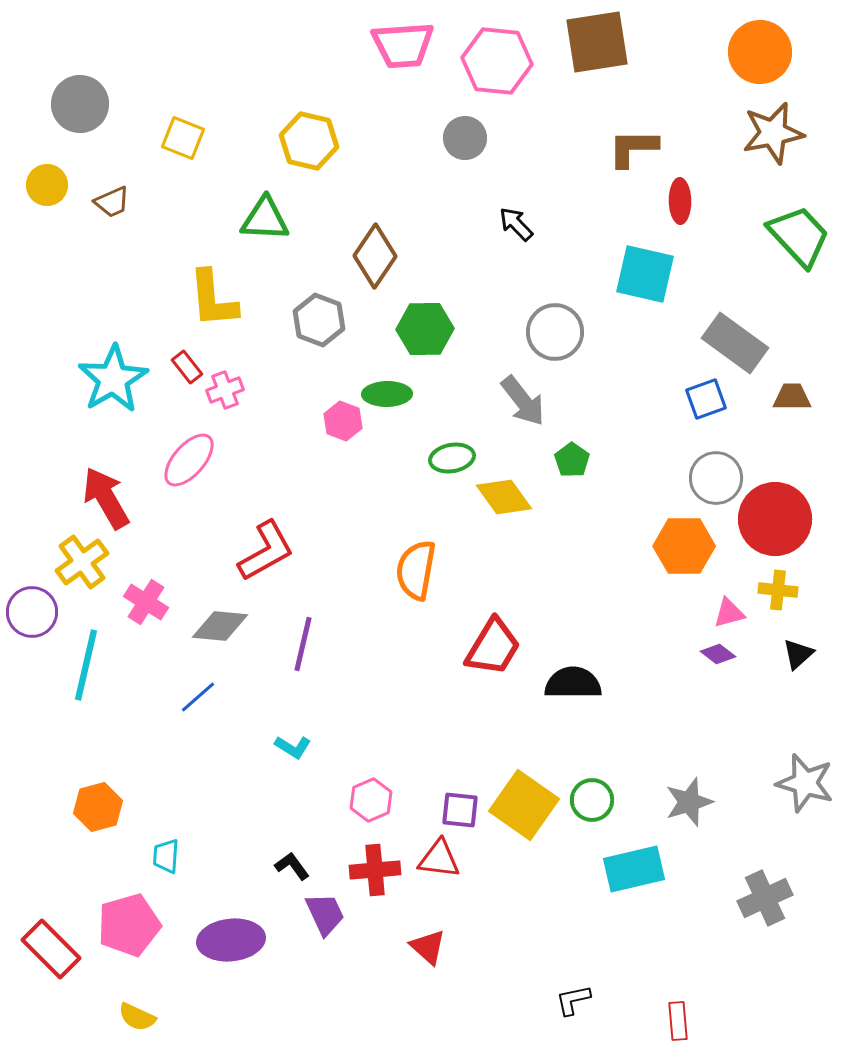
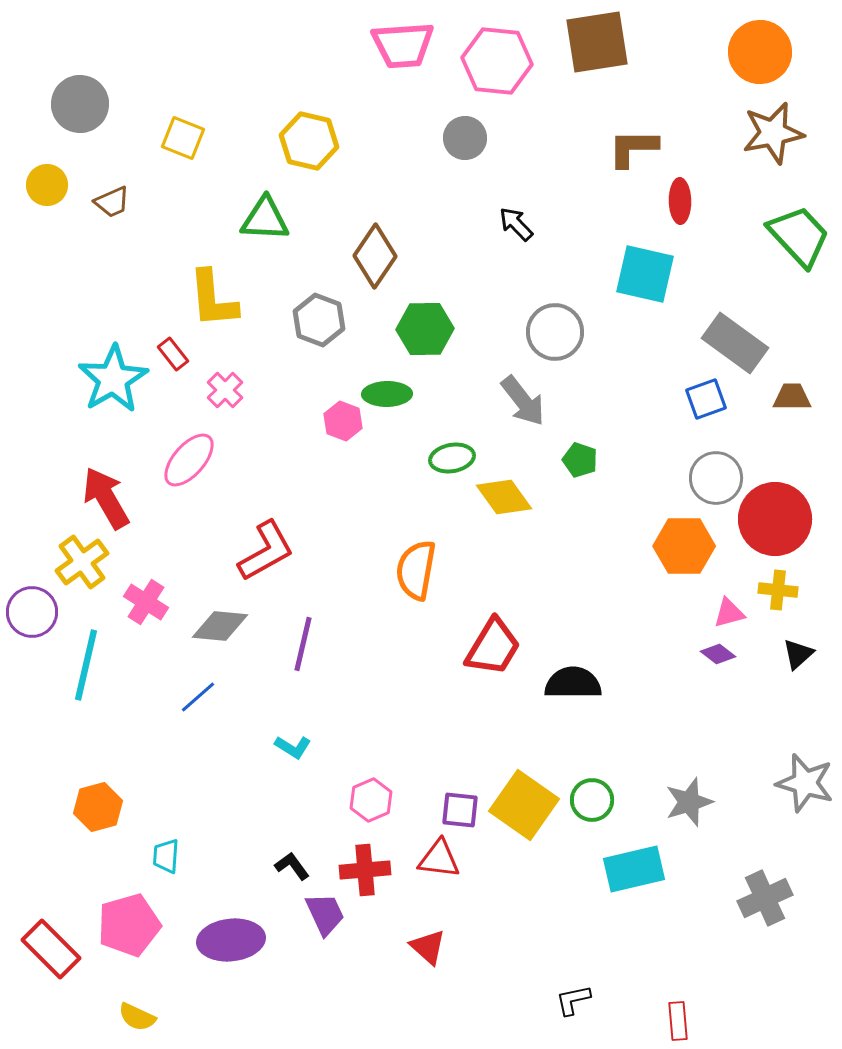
red rectangle at (187, 367): moved 14 px left, 13 px up
pink cross at (225, 390): rotated 24 degrees counterclockwise
green pentagon at (572, 460): moved 8 px right; rotated 16 degrees counterclockwise
red cross at (375, 870): moved 10 px left
